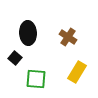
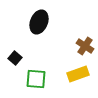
black ellipse: moved 11 px right, 11 px up; rotated 25 degrees clockwise
brown cross: moved 17 px right, 9 px down
yellow rectangle: moved 1 px right, 2 px down; rotated 40 degrees clockwise
